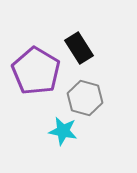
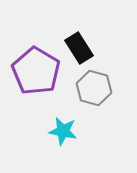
gray hexagon: moved 9 px right, 10 px up
